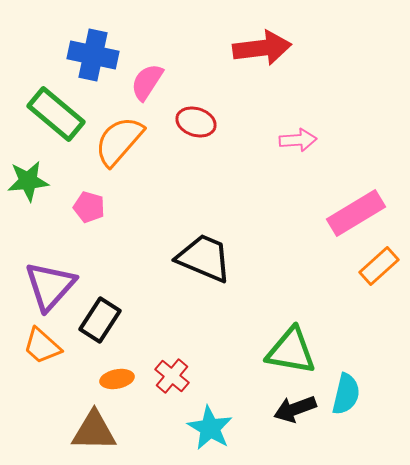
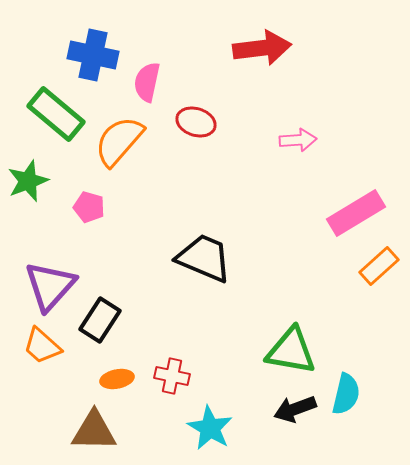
pink semicircle: rotated 21 degrees counterclockwise
green star: rotated 15 degrees counterclockwise
red cross: rotated 28 degrees counterclockwise
